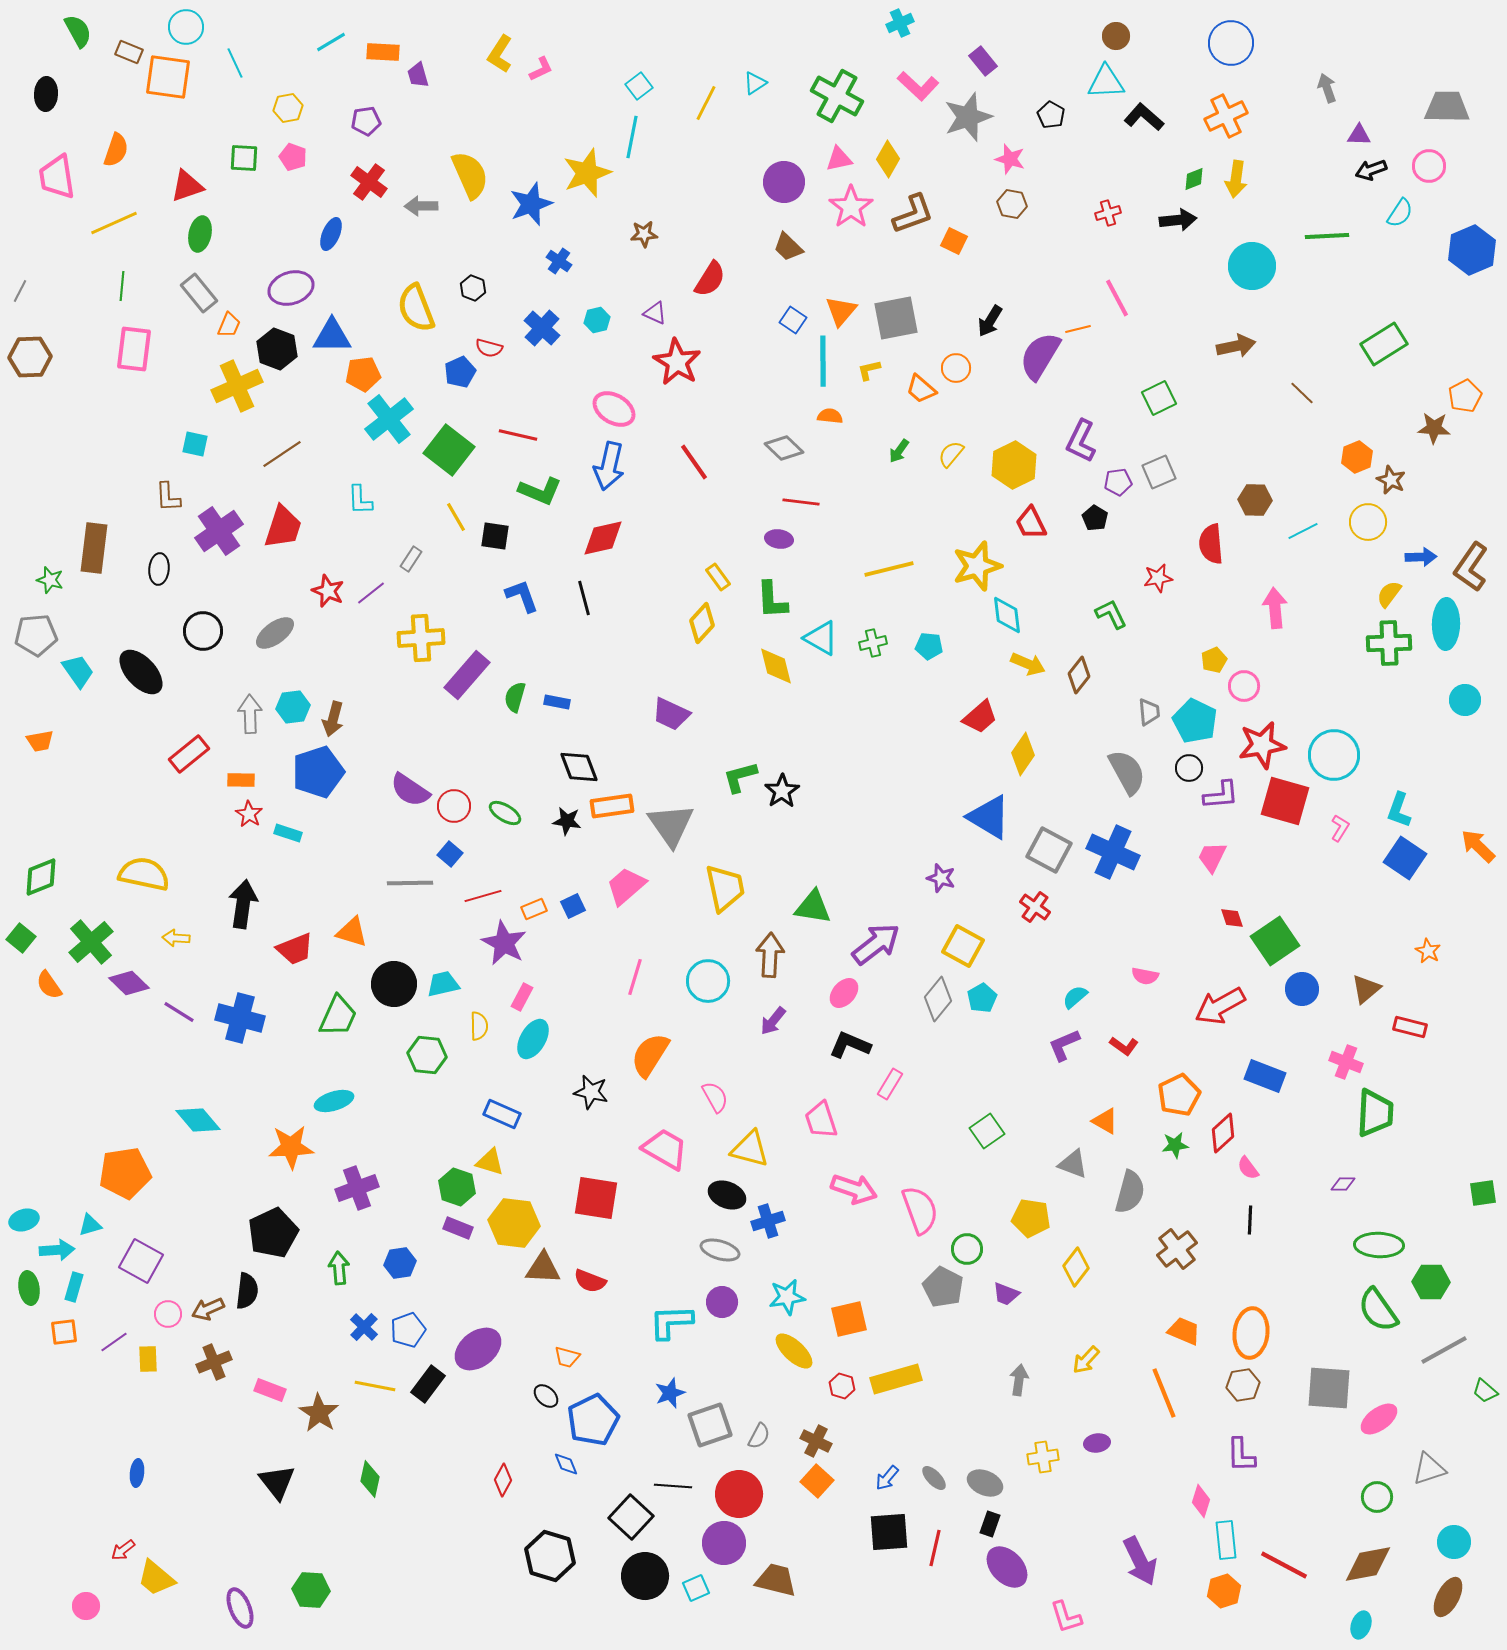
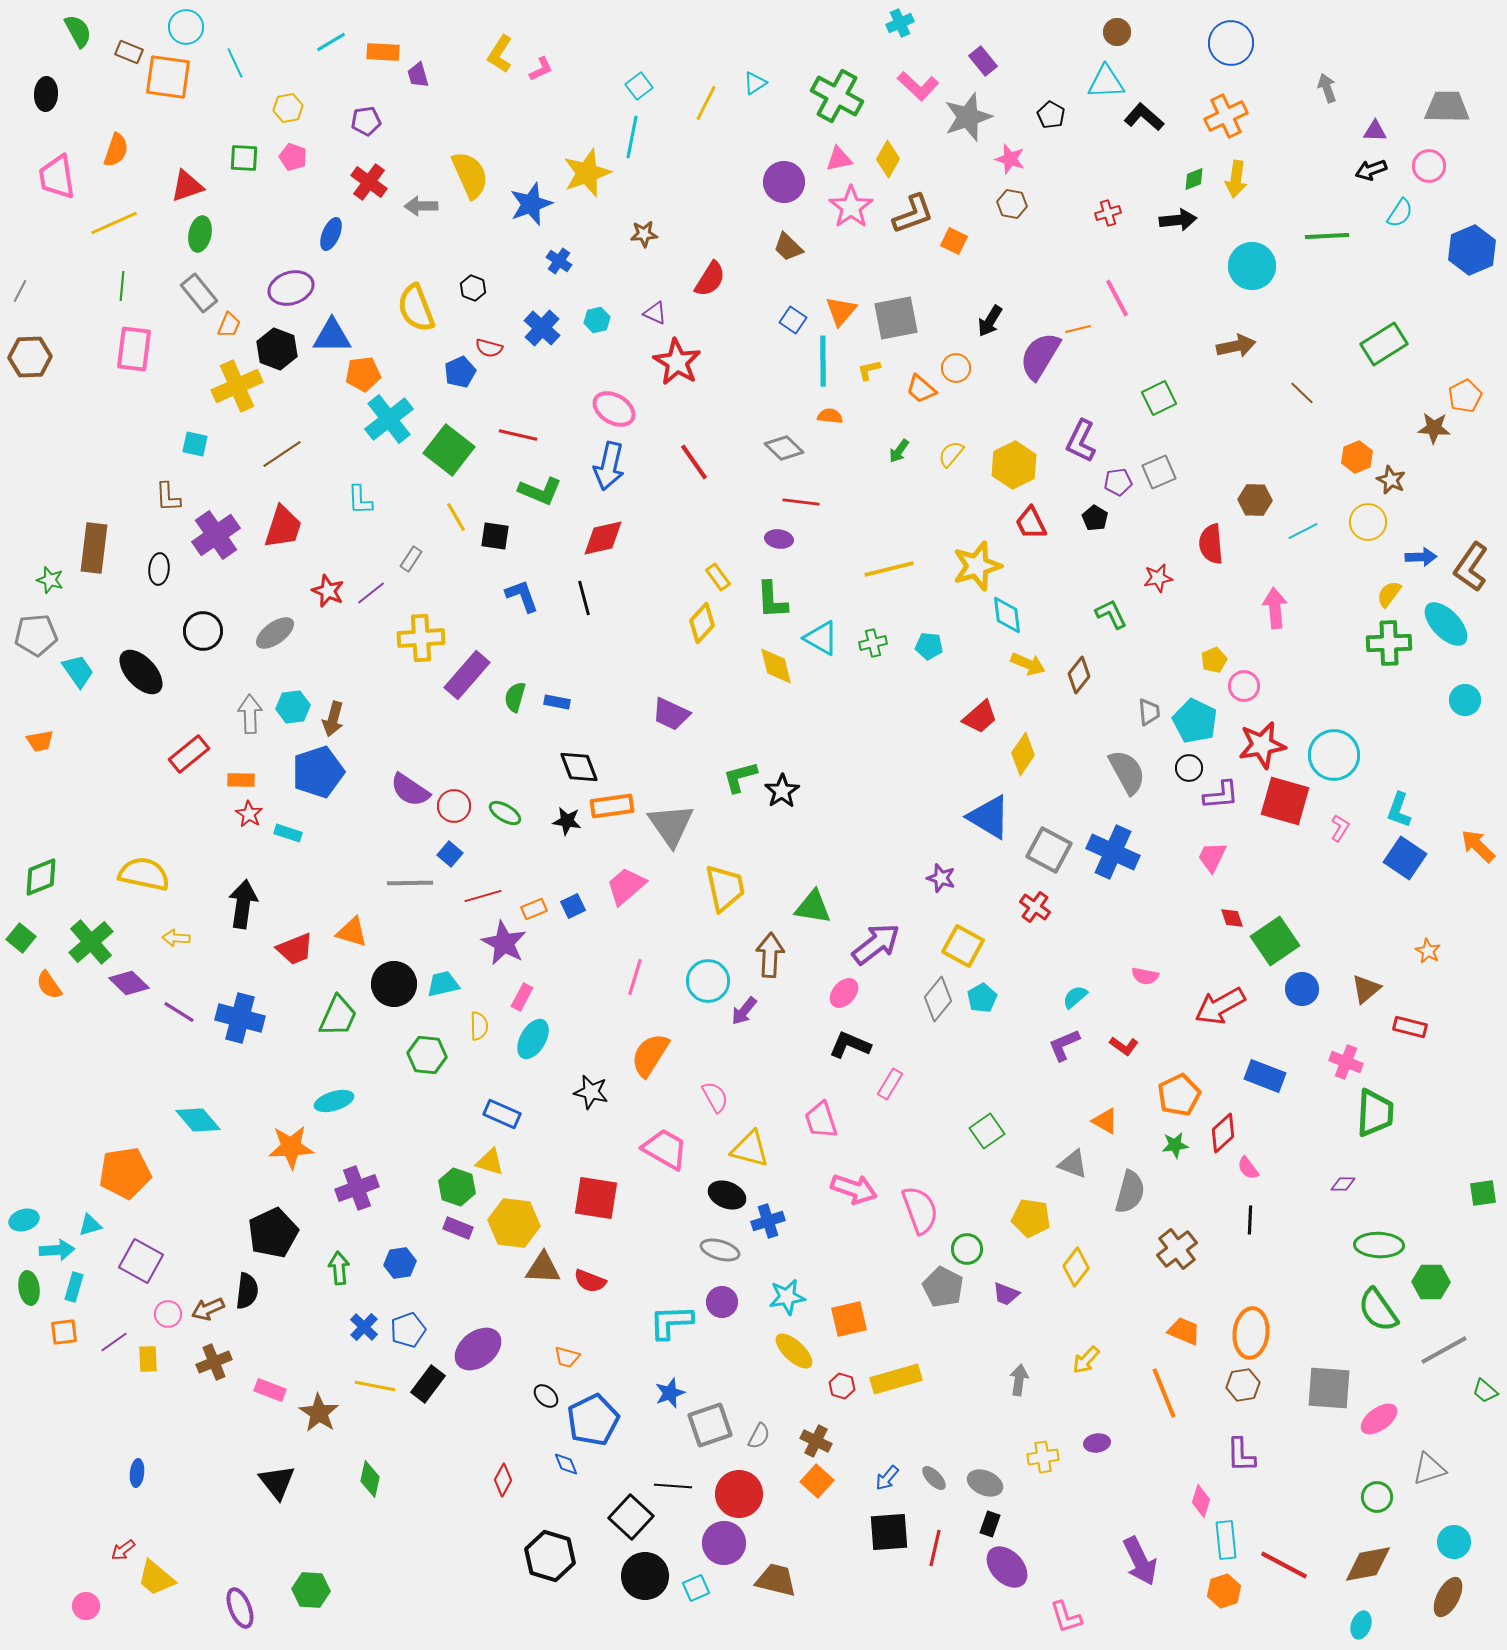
brown circle at (1116, 36): moved 1 px right, 4 px up
purple triangle at (1359, 135): moved 16 px right, 4 px up
purple cross at (219, 531): moved 3 px left, 4 px down
cyan ellipse at (1446, 624): rotated 45 degrees counterclockwise
purple arrow at (773, 1021): moved 29 px left, 10 px up
